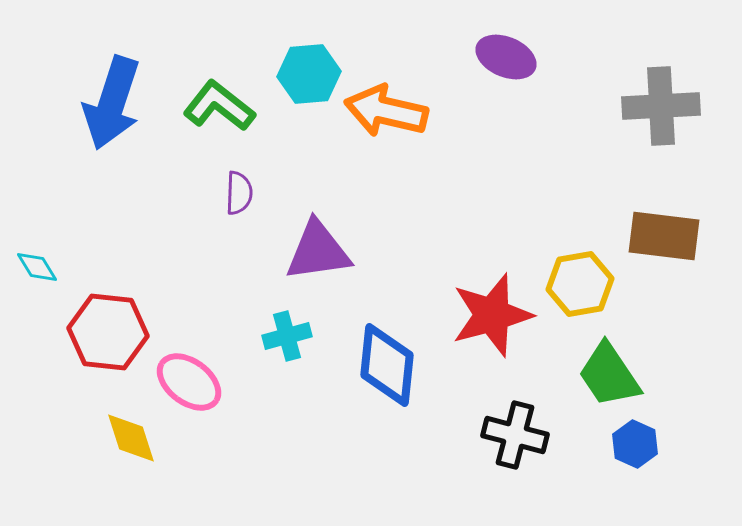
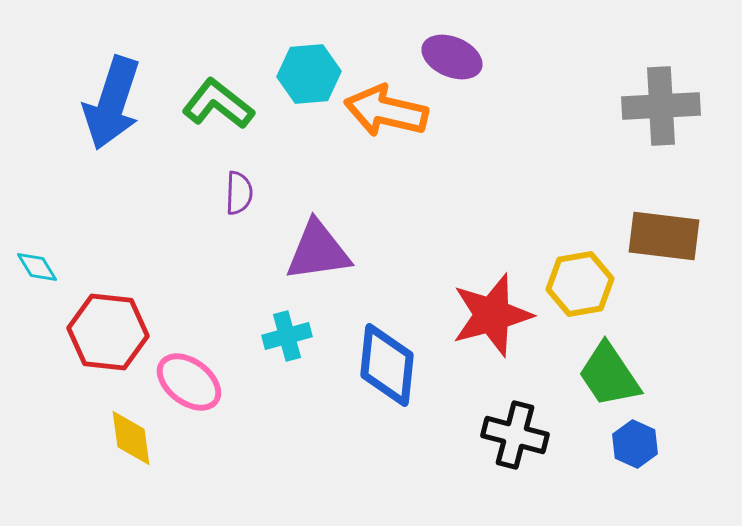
purple ellipse: moved 54 px left
green L-shape: moved 1 px left, 2 px up
yellow diamond: rotated 10 degrees clockwise
